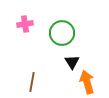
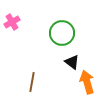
pink cross: moved 13 px left, 2 px up; rotated 21 degrees counterclockwise
black triangle: rotated 21 degrees counterclockwise
